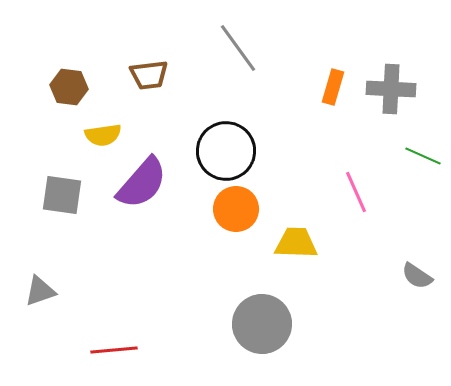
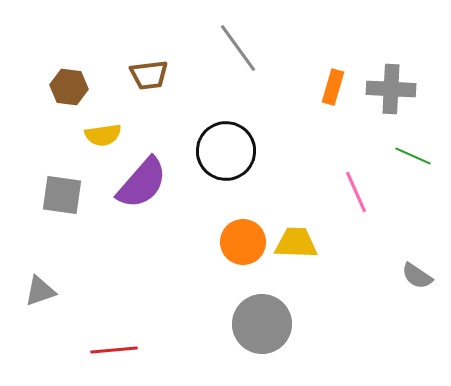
green line: moved 10 px left
orange circle: moved 7 px right, 33 px down
